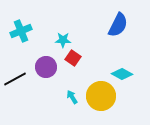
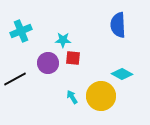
blue semicircle: rotated 150 degrees clockwise
red square: rotated 28 degrees counterclockwise
purple circle: moved 2 px right, 4 px up
